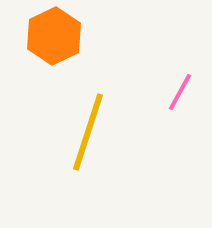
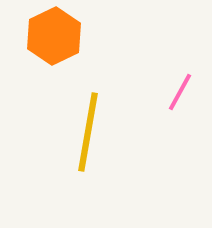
yellow line: rotated 8 degrees counterclockwise
